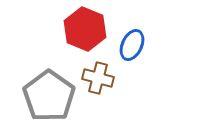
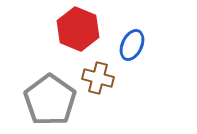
red hexagon: moved 7 px left
gray pentagon: moved 1 px right, 4 px down
